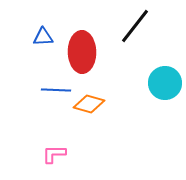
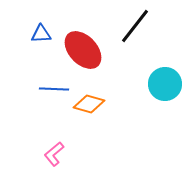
blue triangle: moved 2 px left, 3 px up
red ellipse: moved 1 px right, 2 px up; rotated 42 degrees counterclockwise
cyan circle: moved 1 px down
blue line: moved 2 px left, 1 px up
pink L-shape: rotated 40 degrees counterclockwise
